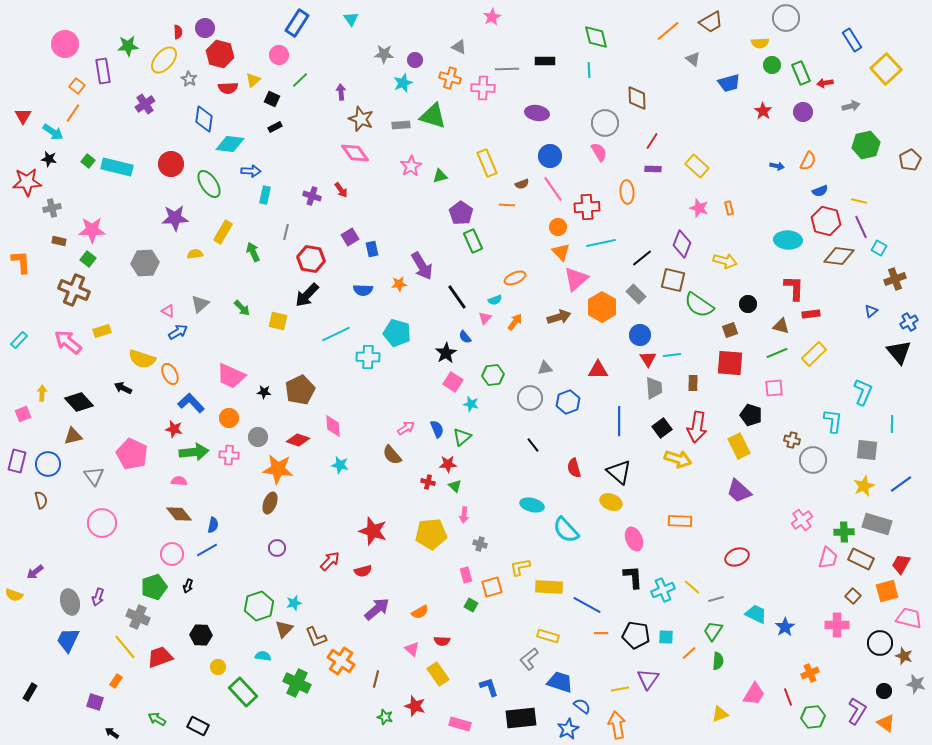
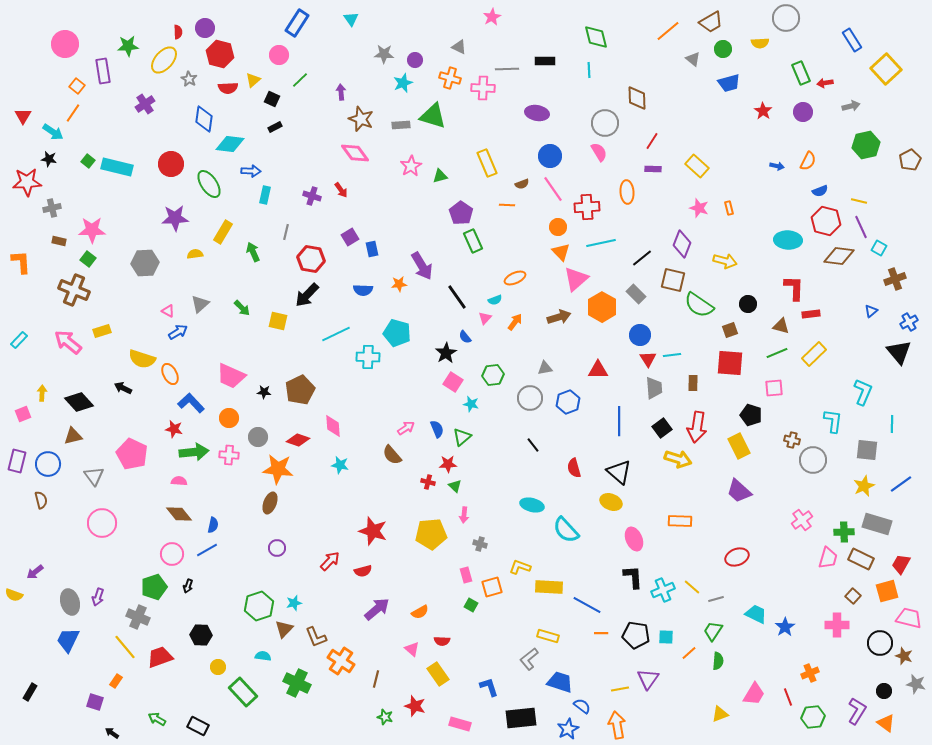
green circle at (772, 65): moved 49 px left, 16 px up
yellow L-shape at (520, 567): rotated 30 degrees clockwise
